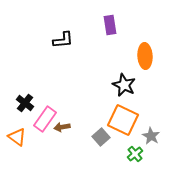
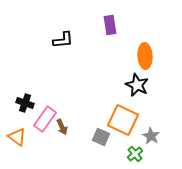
black star: moved 13 px right
black cross: rotated 18 degrees counterclockwise
brown arrow: rotated 105 degrees counterclockwise
gray square: rotated 24 degrees counterclockwise
